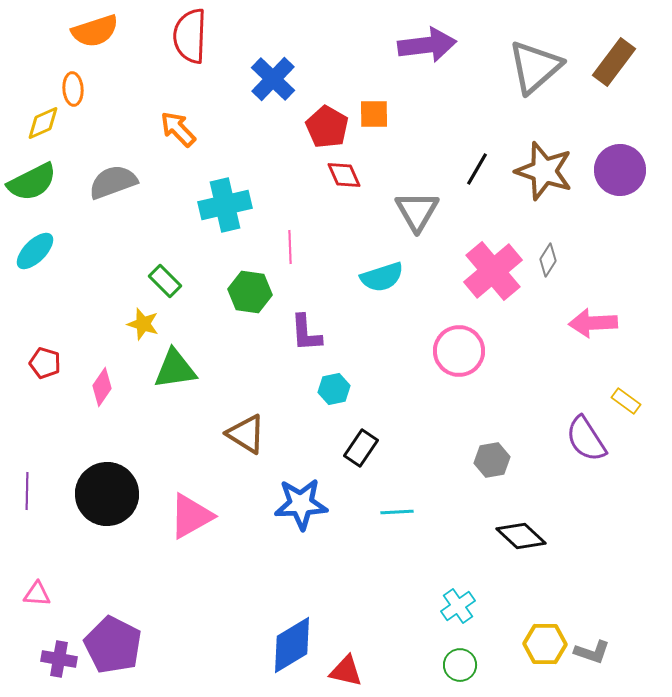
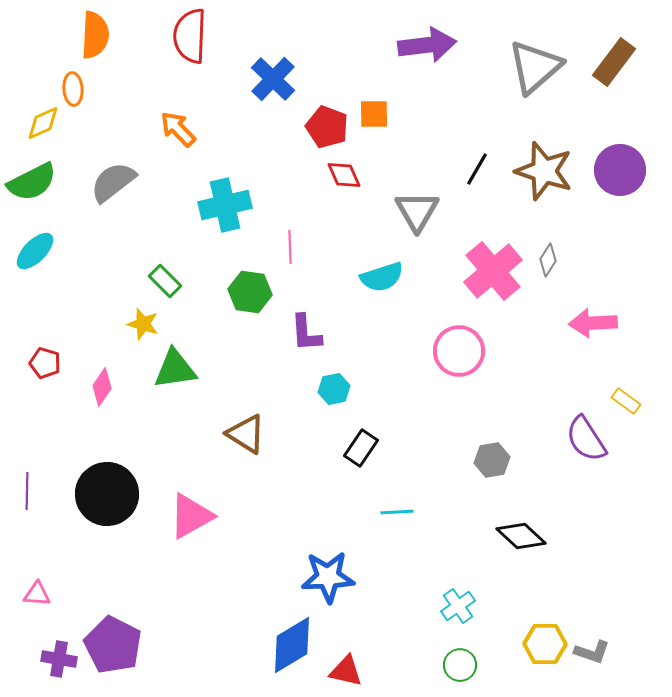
orange semicircle at (95, 31): moved 4 px down; rotated 69 degrees counterclockwise
red pentagon at (327, 127): rotated 9 degrees counterclockwise
gray semicircle at (113, 182): rotated 18 degrees counterclockwise
blue star at (301, 504): moved 27 px right, 73 px down
